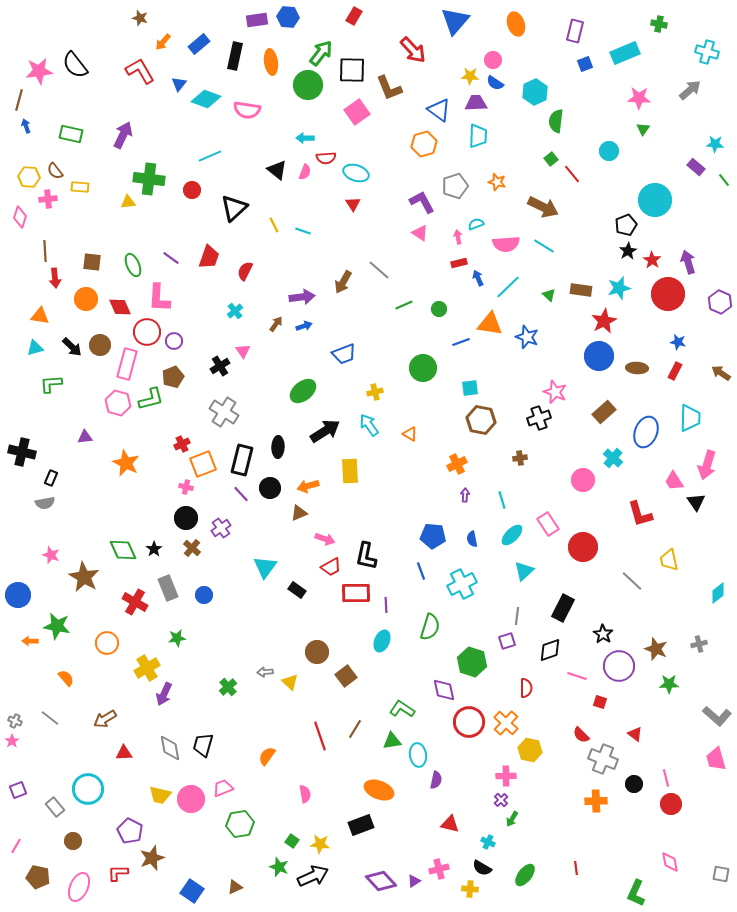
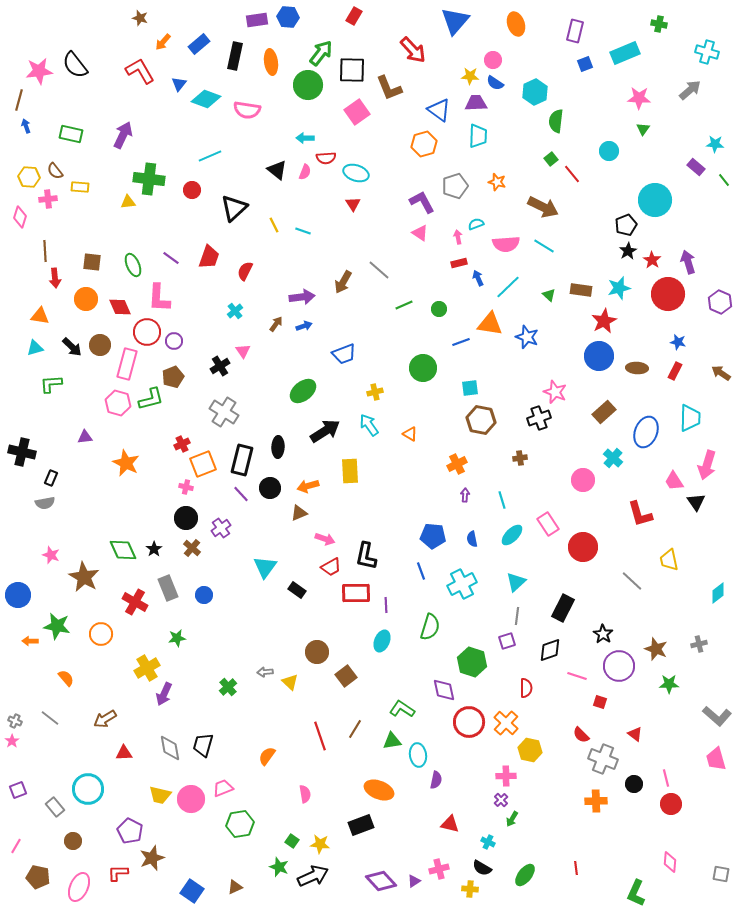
cyan triangle at (524, 571): moved 8 px left, 11 px down
orange circle at (107, 643): moved 6 px left, 9 px up
pink diamond at (670, 862): rotated 15 degrees clockwise
